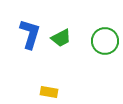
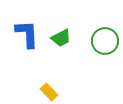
blue L-shape: moved 3 px left; rotated 20 degrees counterclockwise
yellow rectangle: rotated 36 degrees clockwise
